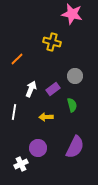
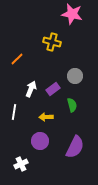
purple circle: moved 2 px right, 7 px up
